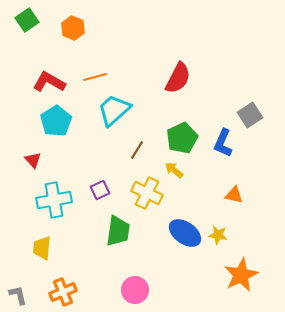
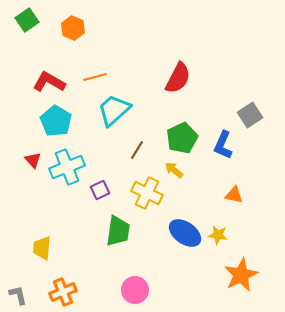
cyan pentagon: rotated 8 degrees counterclockwise
blue L-shape: moved 2 px down
cyan cross: moved 13 px right, 33 px up; rotated 12 degrees counterclockwise
